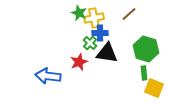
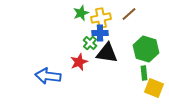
green star: moved 2 px right; rotated 28 degrees clockwise
yellow cross: moved 7 px right
